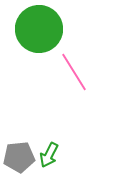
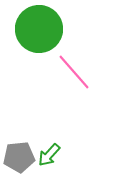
pink line: rotated 9 degrees counterclockwise
green arrow: rotated 15 degrees clockwise
